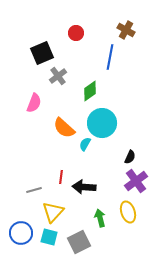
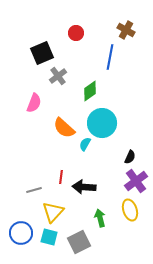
yellow ellipse: moved 2 px right, 2 px up
